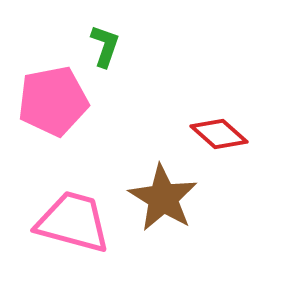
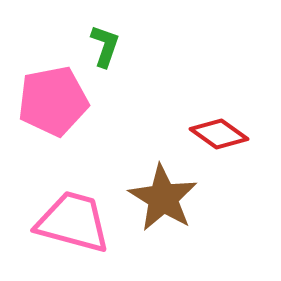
red diamond: rotated 6 degrees counterclockwise
